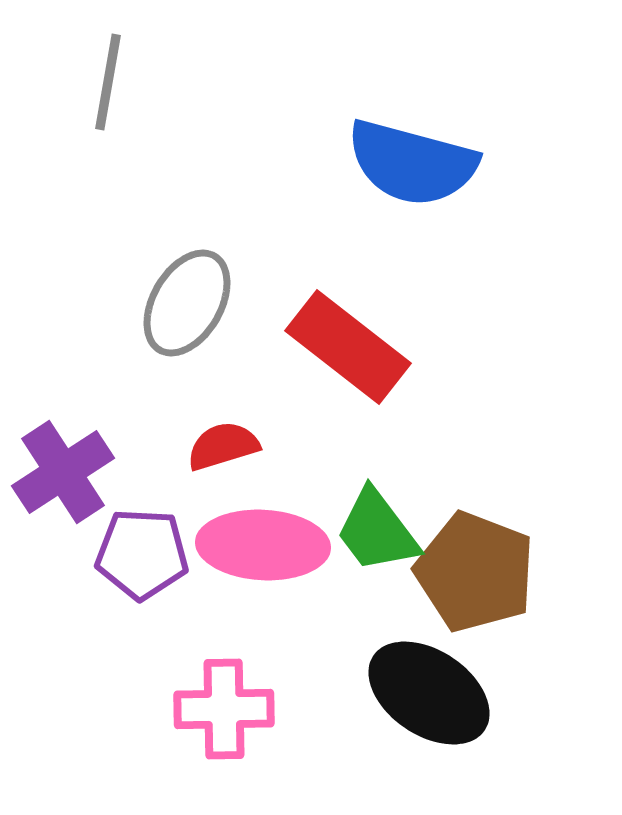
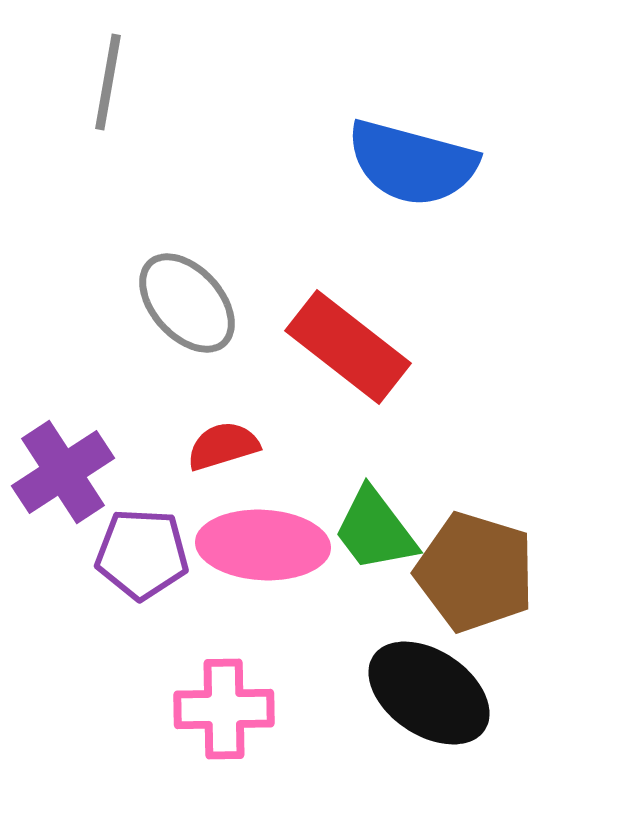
gray ellipse: rotated 72 degrees counterclockwise
green trapezoid: moved 2 px left, 1 px up
brown pentagon: rotated 4 degrees counterclockwise
